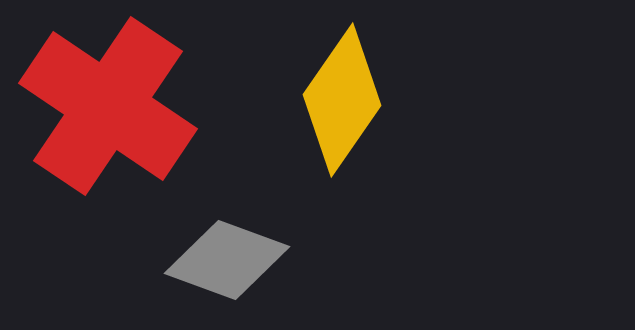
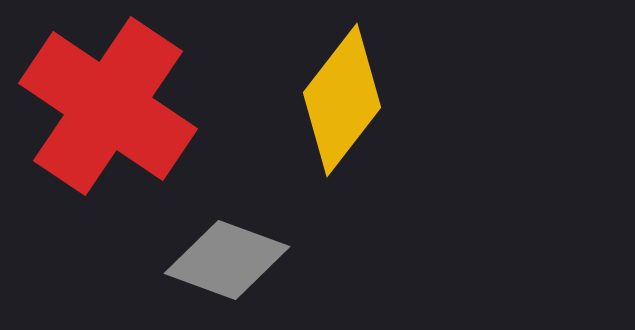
yellow diamond: rotated 3 degrees clockwise
